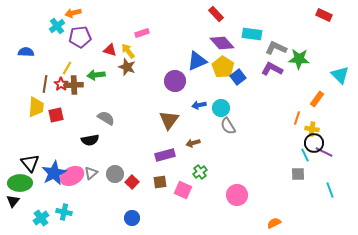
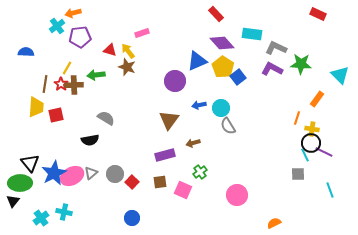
red rectangle at (324, 15): moved 6 px left, 1 px up
green star at (299, 59): moved 2 px right, 5 px down
black circle at (314, 143): moved 3 px left
